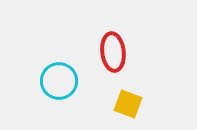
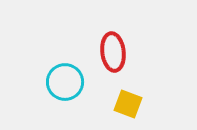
cyan circle: moved 6 px right, 1 px down
